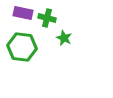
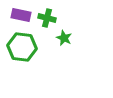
purple rectangle: moved 2 px left, 2 px down
